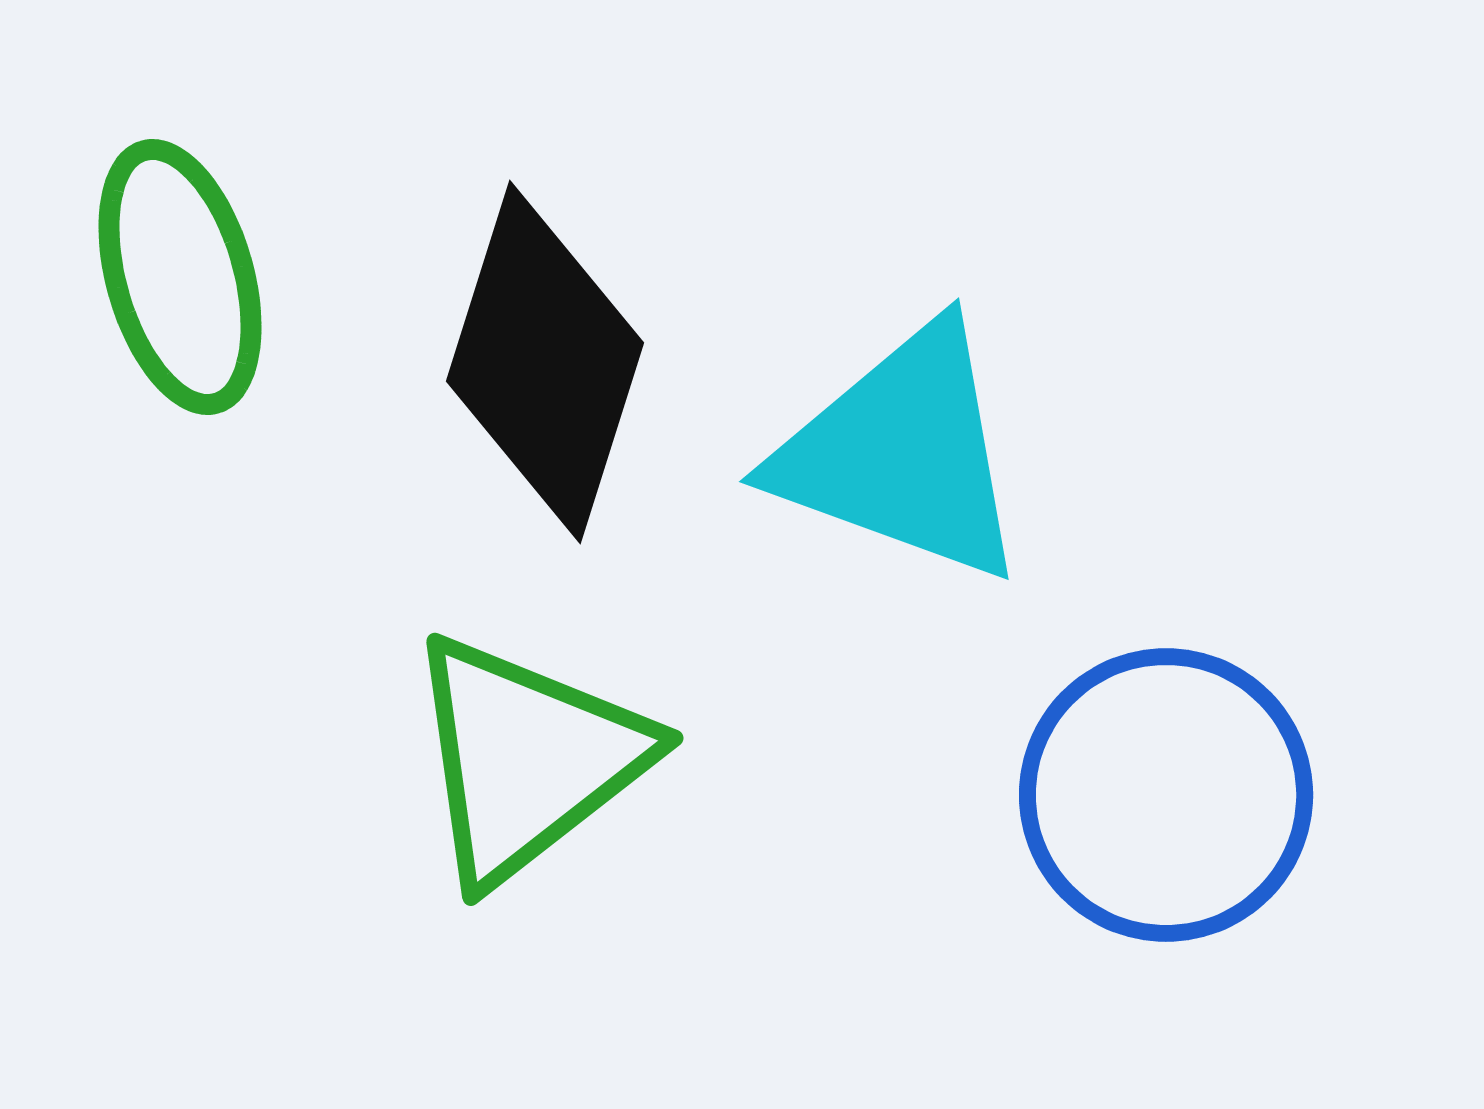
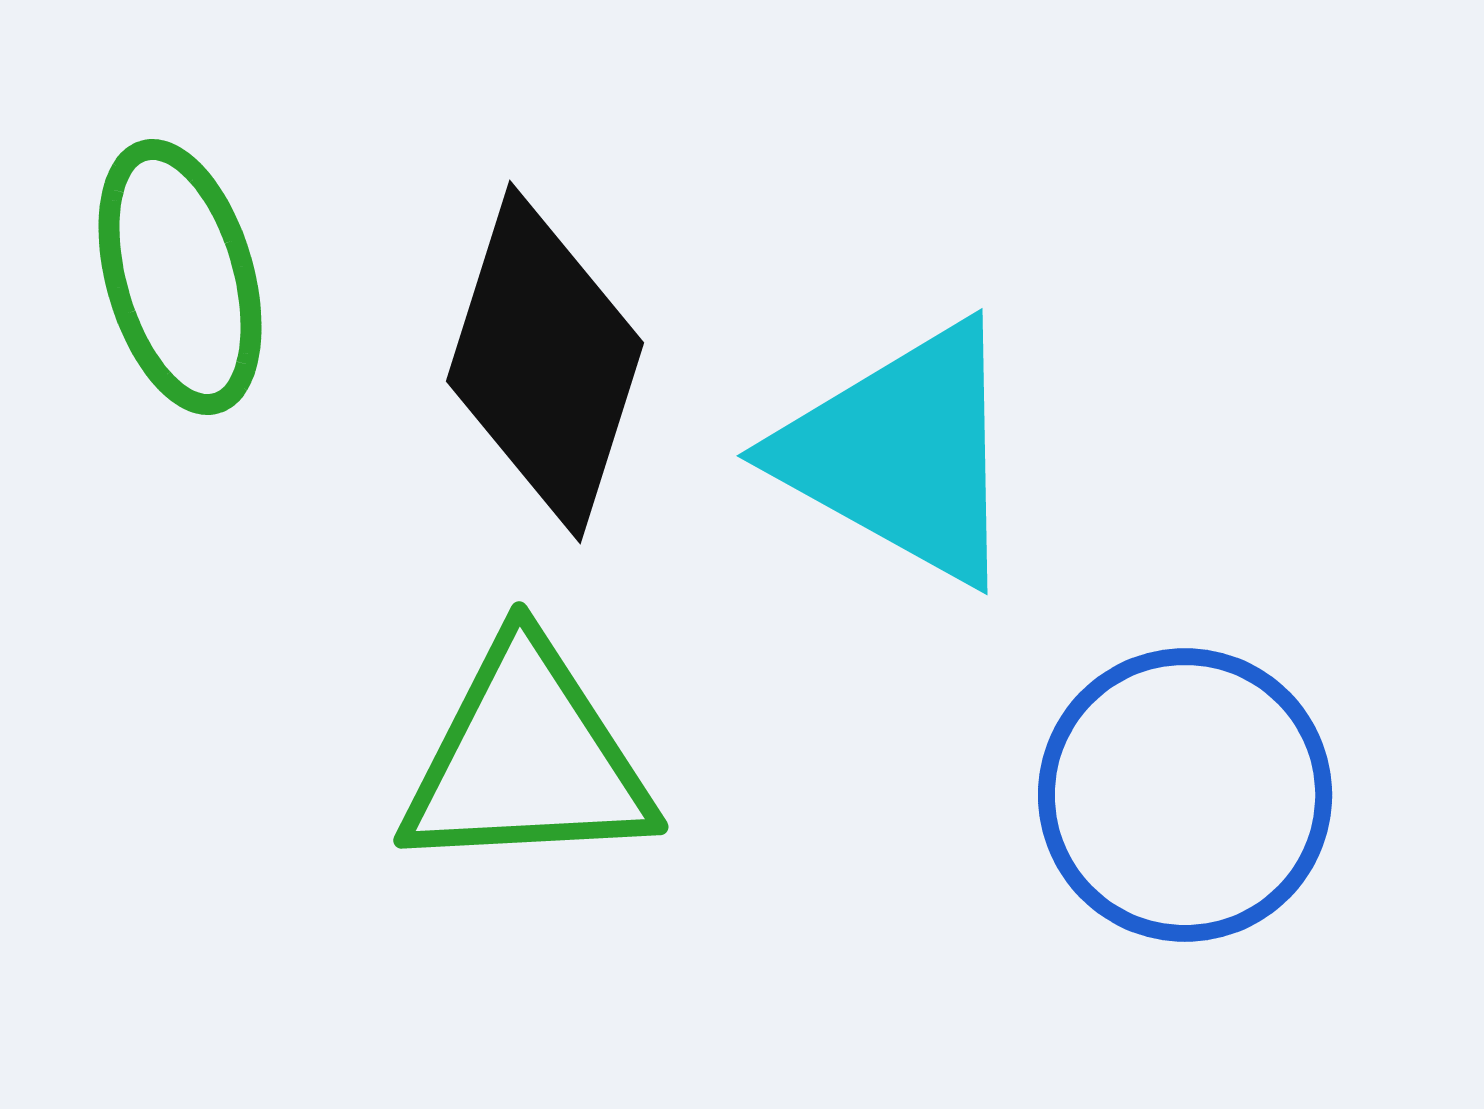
cyan triangle: rotated 9 degrees clockwise
green triangle: rotated 35 degrees clockwise
blue circle: moved 19 px right
